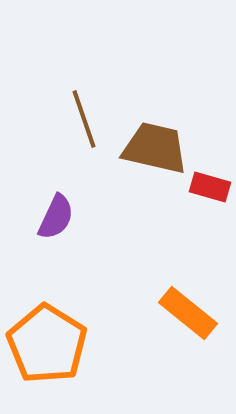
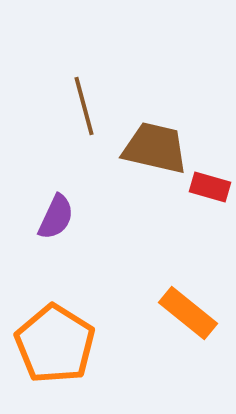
brown line: moved 13 px up; rotated 4 degrees clockwise
orange pentagon: moved 8 px right
